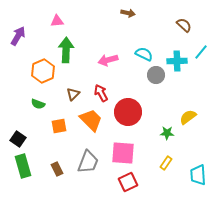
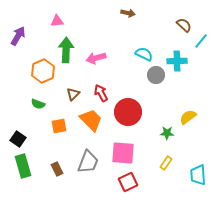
cyan line: moved 11 px up
pink arrow: moved 12 px left, 2 px up
